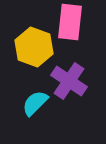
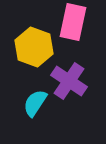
pink rectangle: moved 3 px right; rotated 6 degrees clockwise
cyan semicircle: rotated 12 degrees counterclockwise
